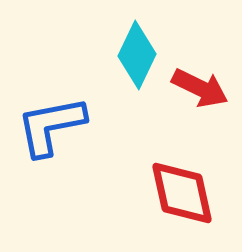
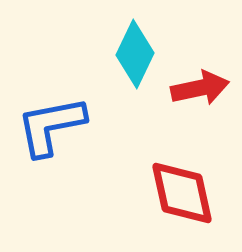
cyan diamond: moved 2 px left, 1 px up
red arrow: rotated 38 degrees counterclockwise
